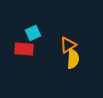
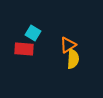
cyan square: rotated 35 degrees counterclockwise
